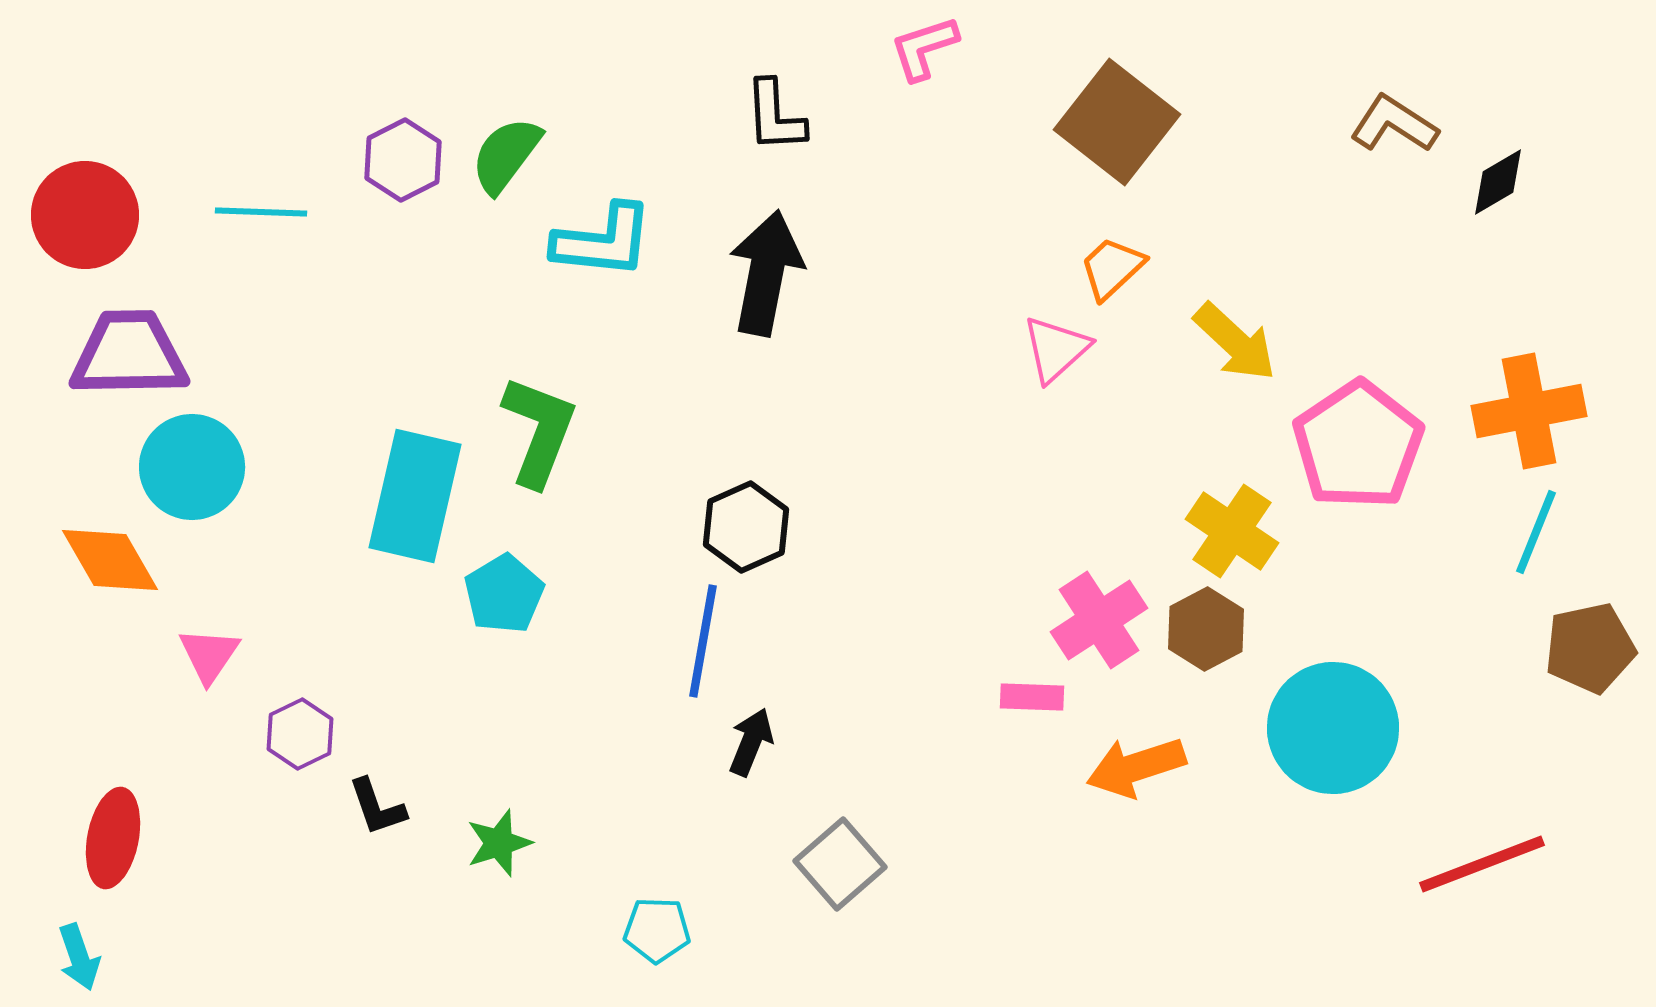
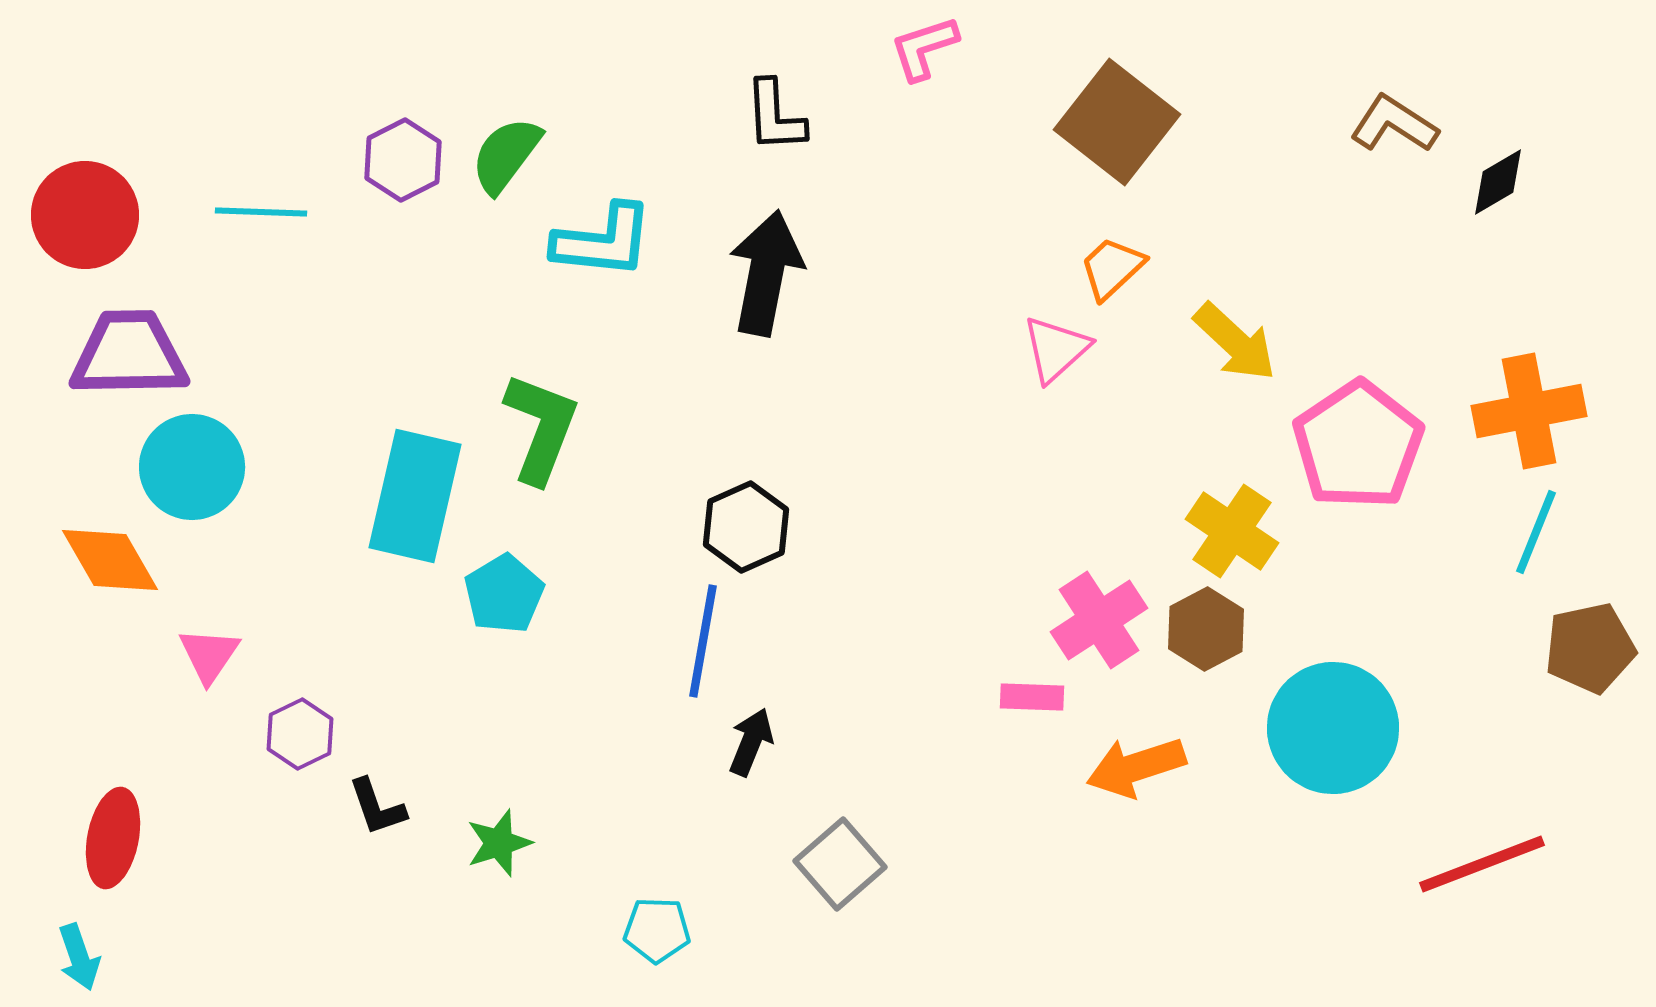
green L-shape at (539, 431): moved 2 px right, 3 px up
